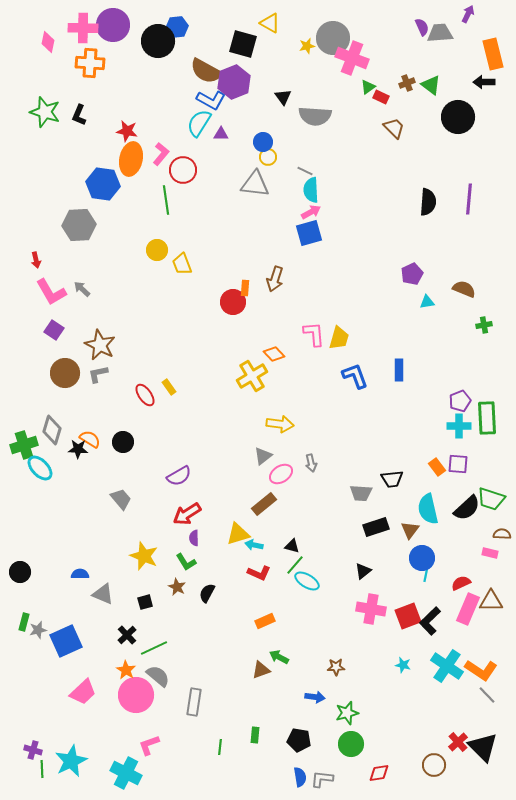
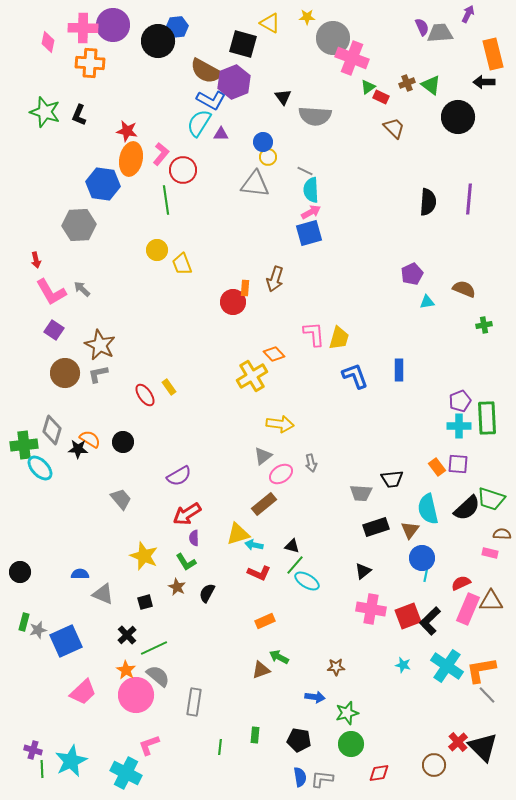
yellow star at (307, 46): moved 29 px up; rotated 14 degrees clockwise
green cross at (24, 445): rotated 12 degrees clockwise
orange L-shape at (481, 670): rotated 136 degrees clockwise
